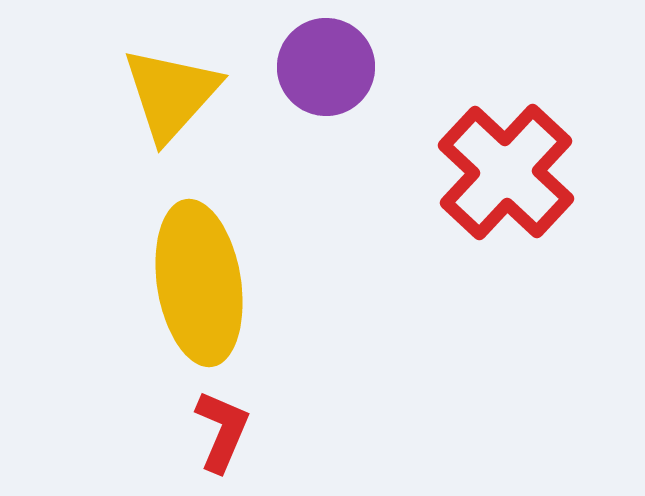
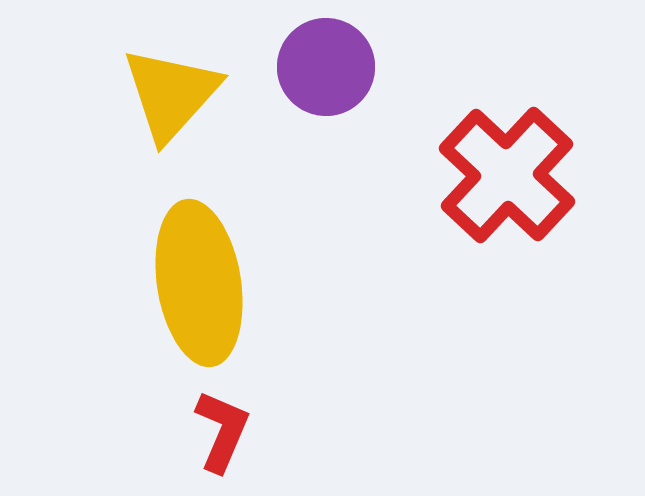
red cross: moved 1 px right, 3 px down
